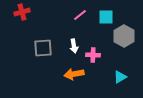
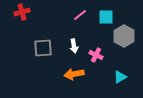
pink cross: moved 3 px right; rotated 24 degrees clockwise
